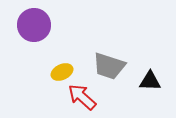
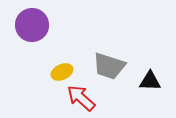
purple circle: moved 2 px left
red arrow: moved 1 px left, 1 px down
